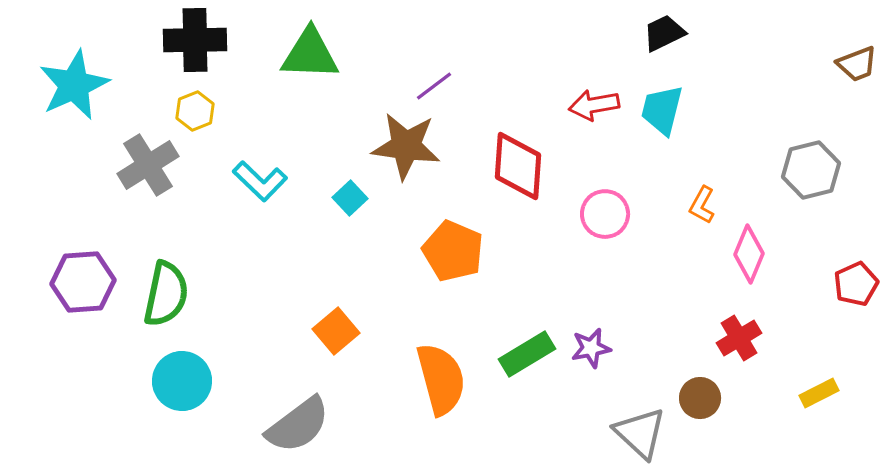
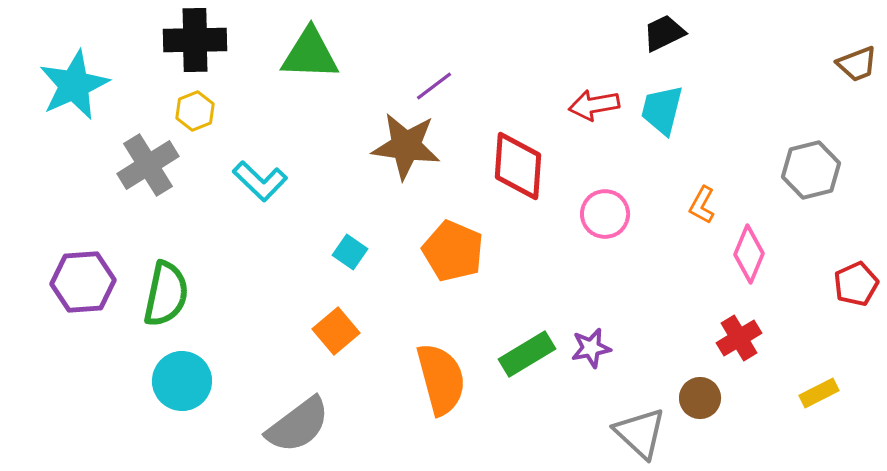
cyan square: moved 54 px down; rotated 12 degrees counterclockwise
